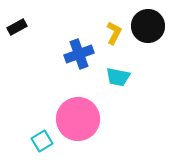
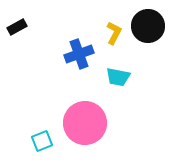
pink circle: moved 7 px right, 4 px down
cyan square: rotated 10 degrees clockwise
